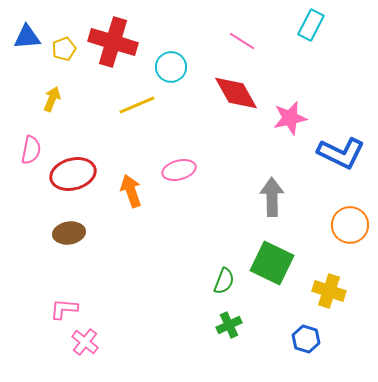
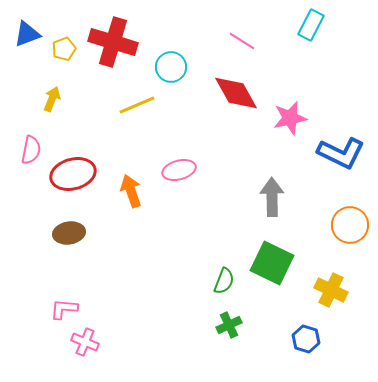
blue triangle: moved 3 px up; rotated 16 degrees counterclockwise
yellow cross: moved 2 px right, 1 px up; rotated 8 degrees clockwise
pink cross: rotated 16 degrees counterclockwise
